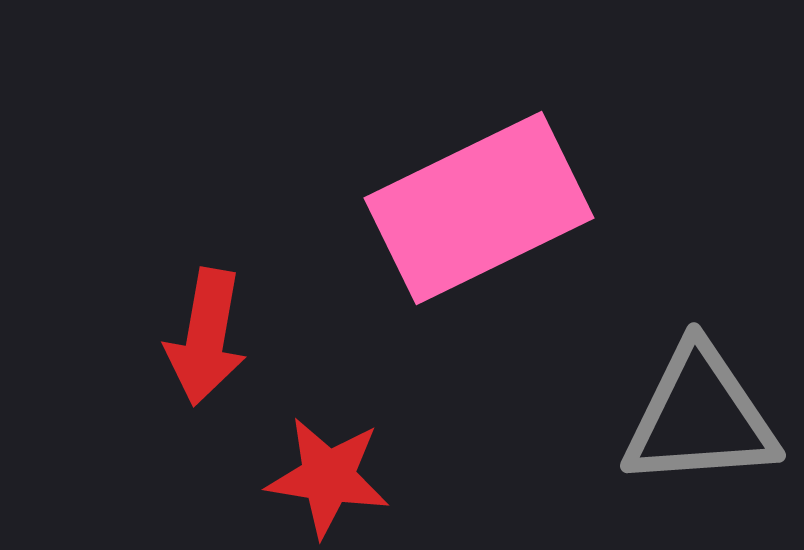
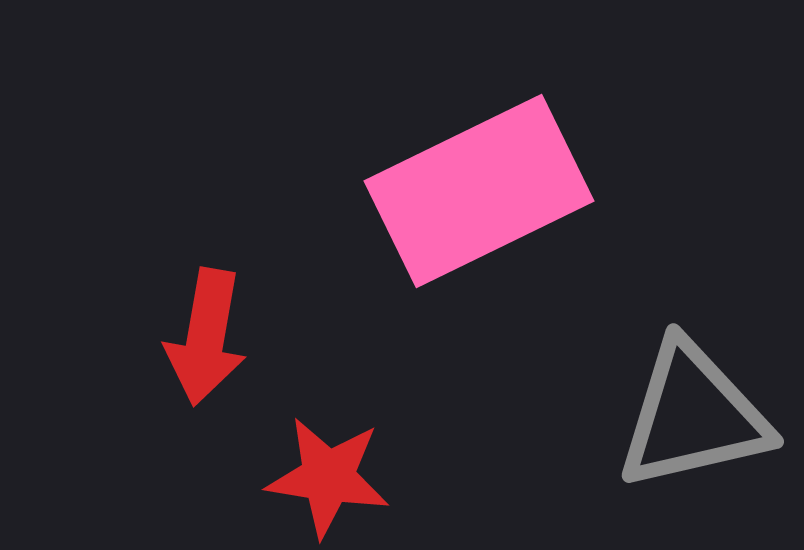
pink rectangle: moved 17 px up
gray triangle: moved 7 px left, 1 px up; rotated 9 degrees counterclockwise
